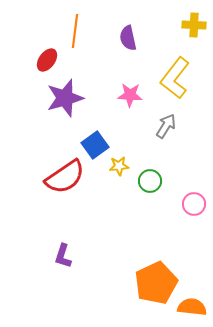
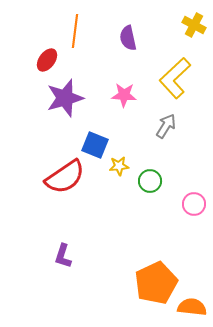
yellow cross: rotated 25 degrees clockwise
yellow L-shape: rotated 9 degrees clockwise
pink star: moved 6 px left
blue square: rotated 32 degrees counterclockwise
